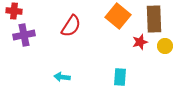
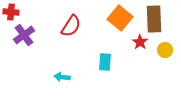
red cross: moved 3 px left, 1 px down
orange square: moved 2 px right, 2 px down
purple cross: rotated 25 degrees counterclockwise
red star: rotated 21 degrees counterclockwise
yellow circle: moved 4 px down
cyan rectangle: moved 15 px left, 15 px up
